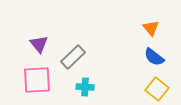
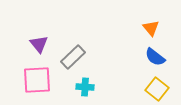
blue semicircle: moved 1 px right
